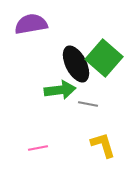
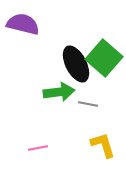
purple semicircle: moved 8 px left; rotated 24 degrees clockwise
green arrow: moved 1 px left, 2 px down
